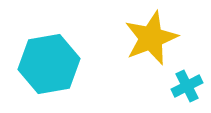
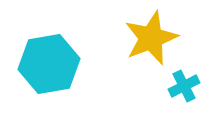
cyan cross: moved 3 px left
